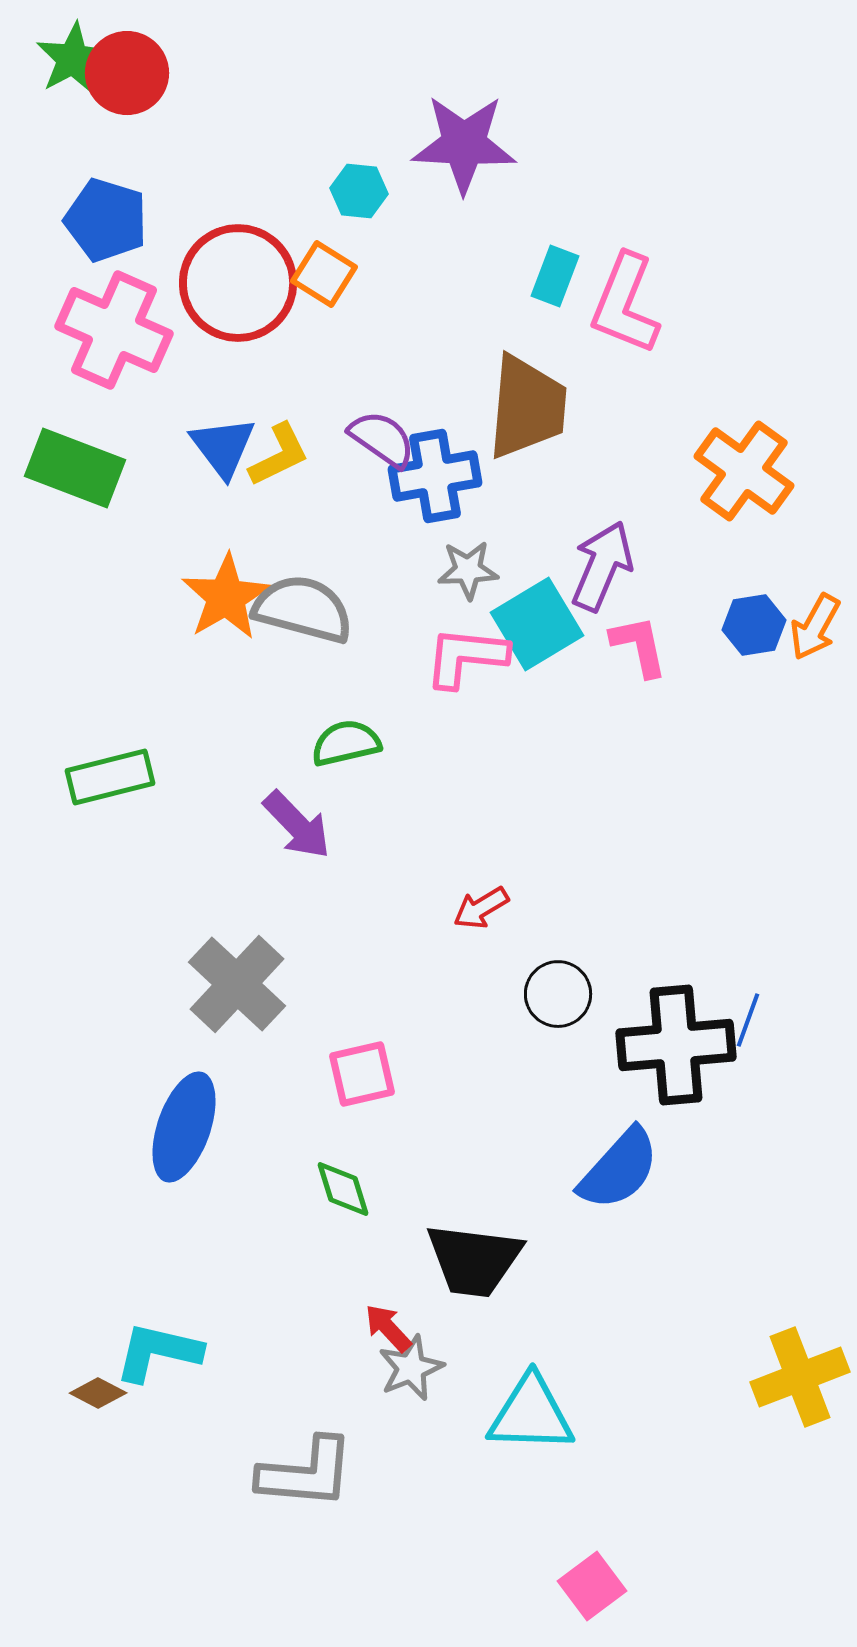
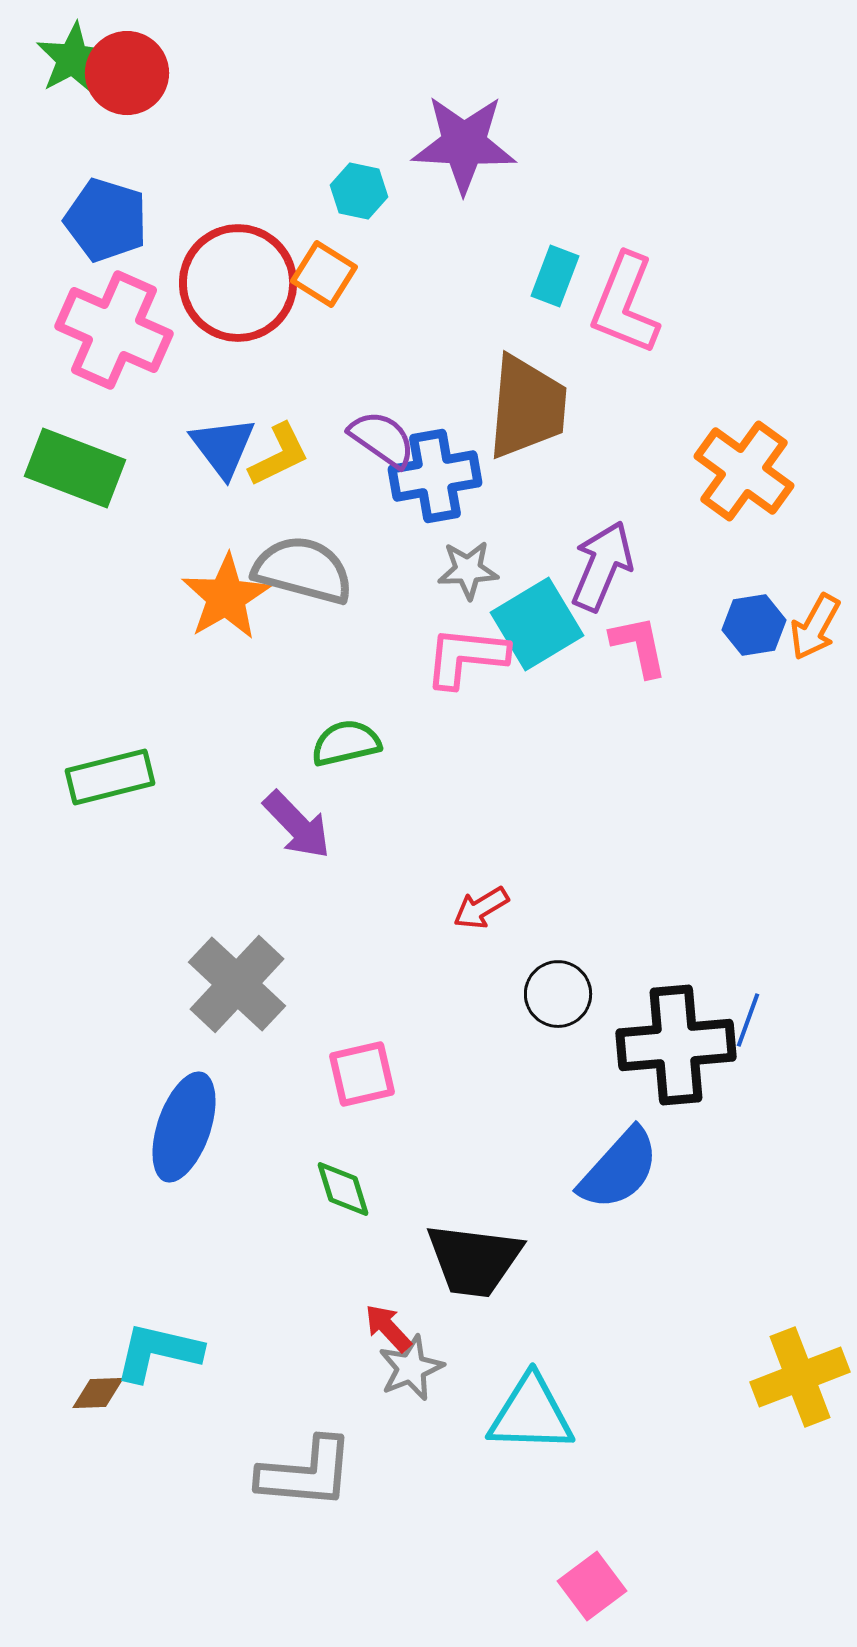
cyan hexagon at (359, 191): rotated 6 degrees clockwise
gray semicircle at (303, 609): moved 39 px up
brown diamond at (98, 1393): rotated 30 degrees counterclockwise
